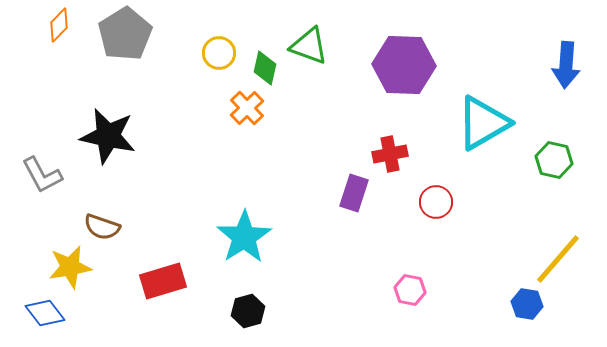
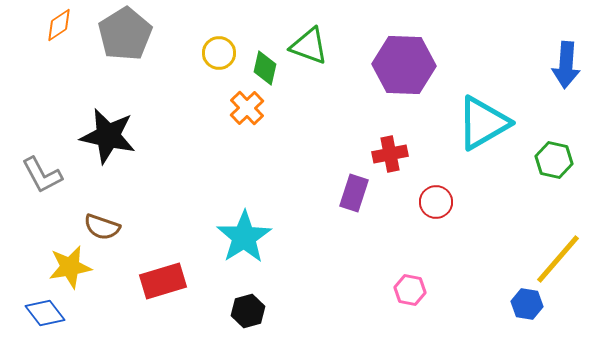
orange diamond: rotated 12 degrees clockwise
